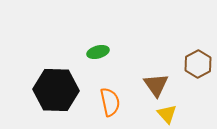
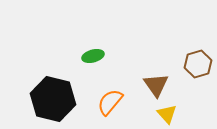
green ellipse: moved 5 px left, 4 px down
brown hexagon: rotated 12 degrees clockwise
black hexagon: moved 3 px left, 9 px down; rotated 12 degrees clockwise
orange semicircle: rotated 128 degrees counterclockwise
